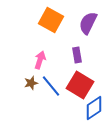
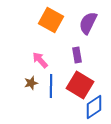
pink arrow: rotated 60 degrees counterclockwise
blue line: rotated 40 degrees clockwise
blue diamond: moved 1 px up
